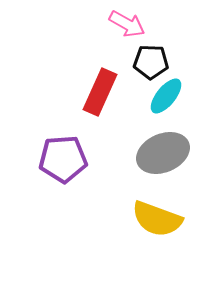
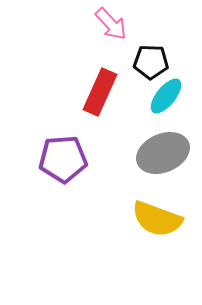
pink arrow: moved 16 px left; rotated 18 degrees clockwise
